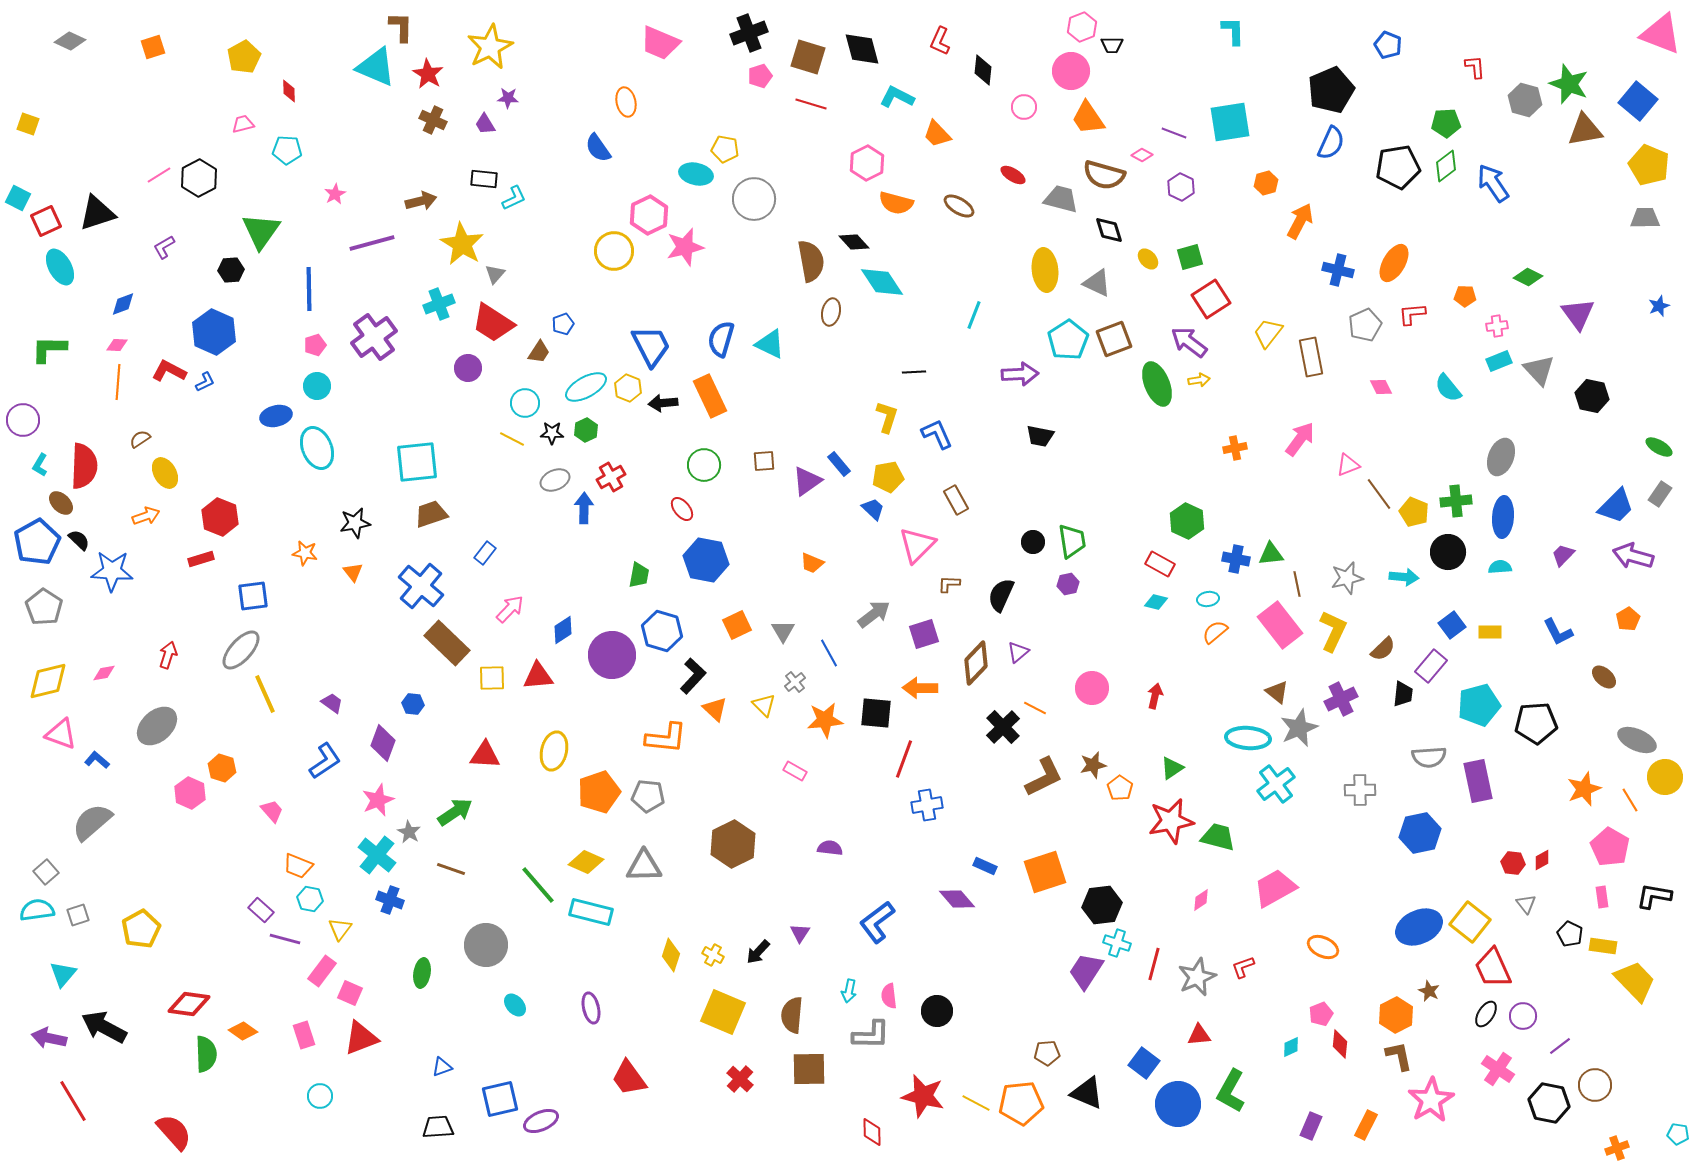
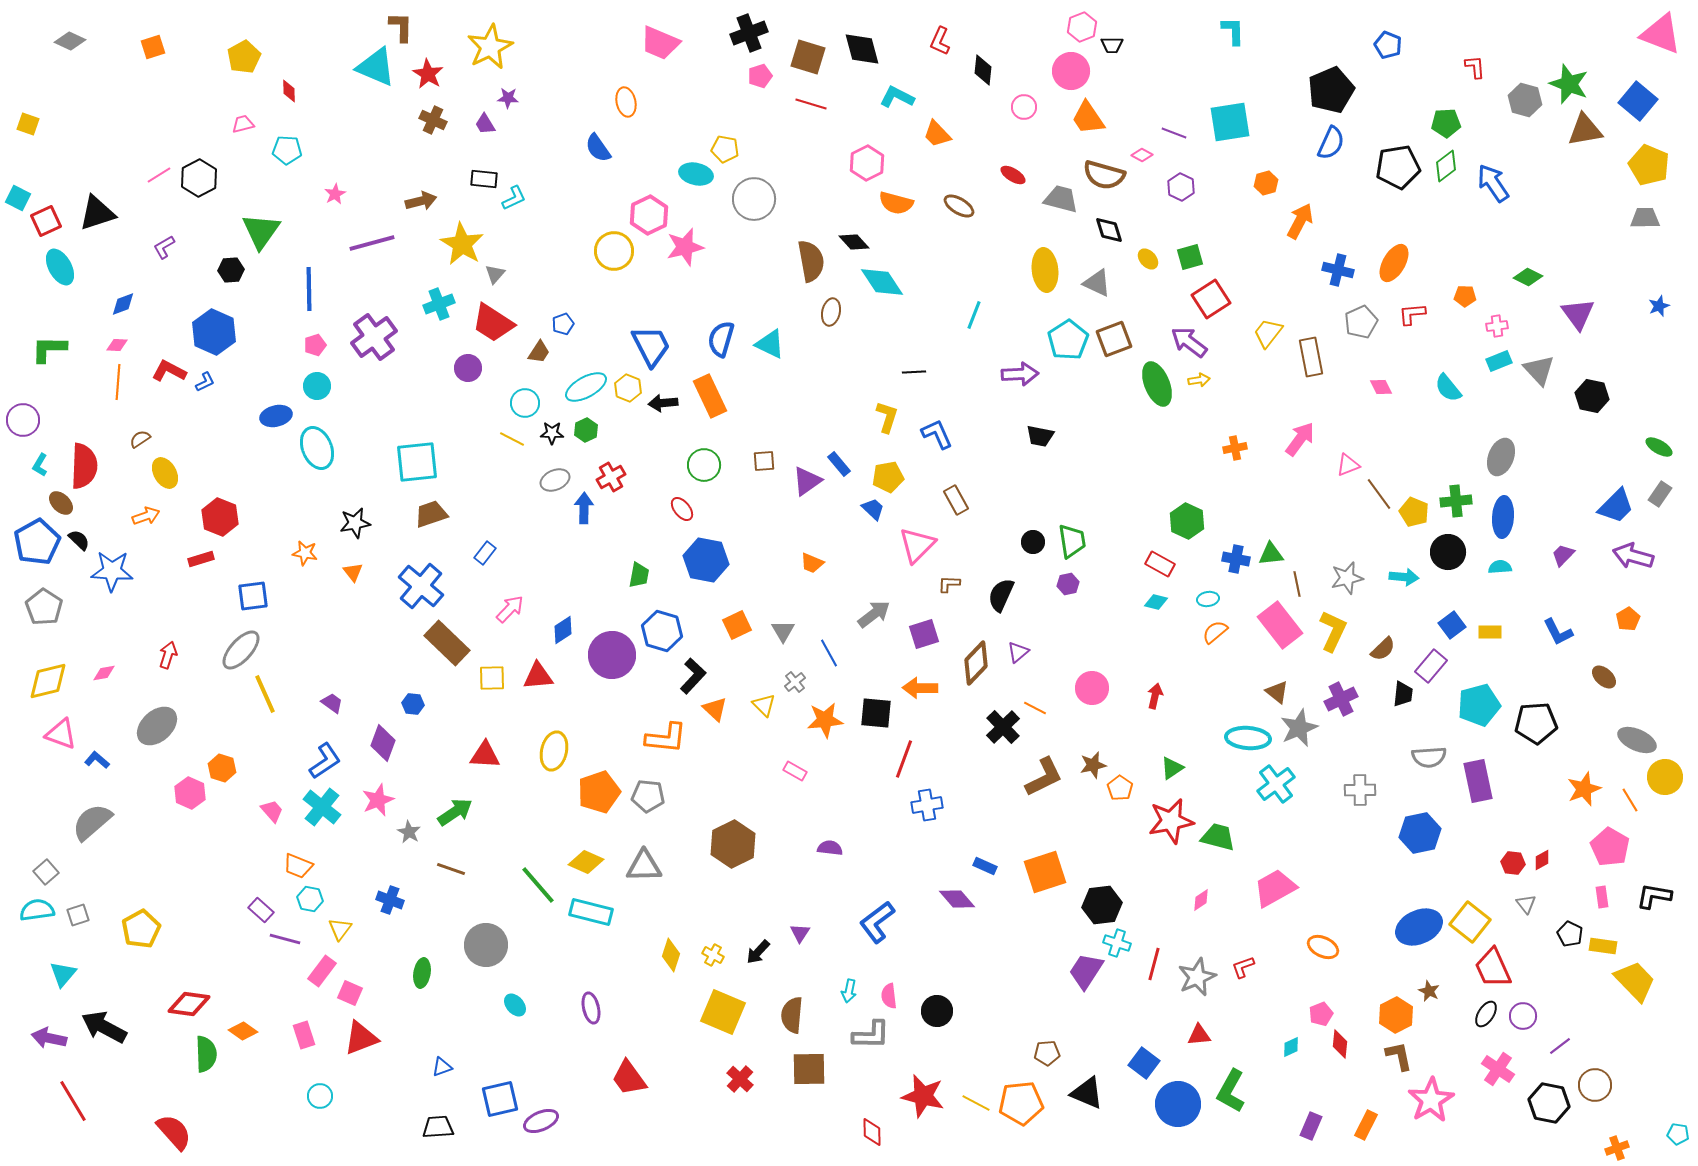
gray pentagon at (1365, 325): moved 4 px left, 3 px up
cyan cross at (377, 855): moved 55 px left, 48 px up
